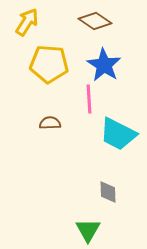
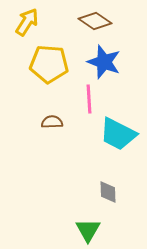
blue star: moved 3 px up; rotated 12 degrees counterclockwise
brown semicircle: moved 2 px right, 1 px up
